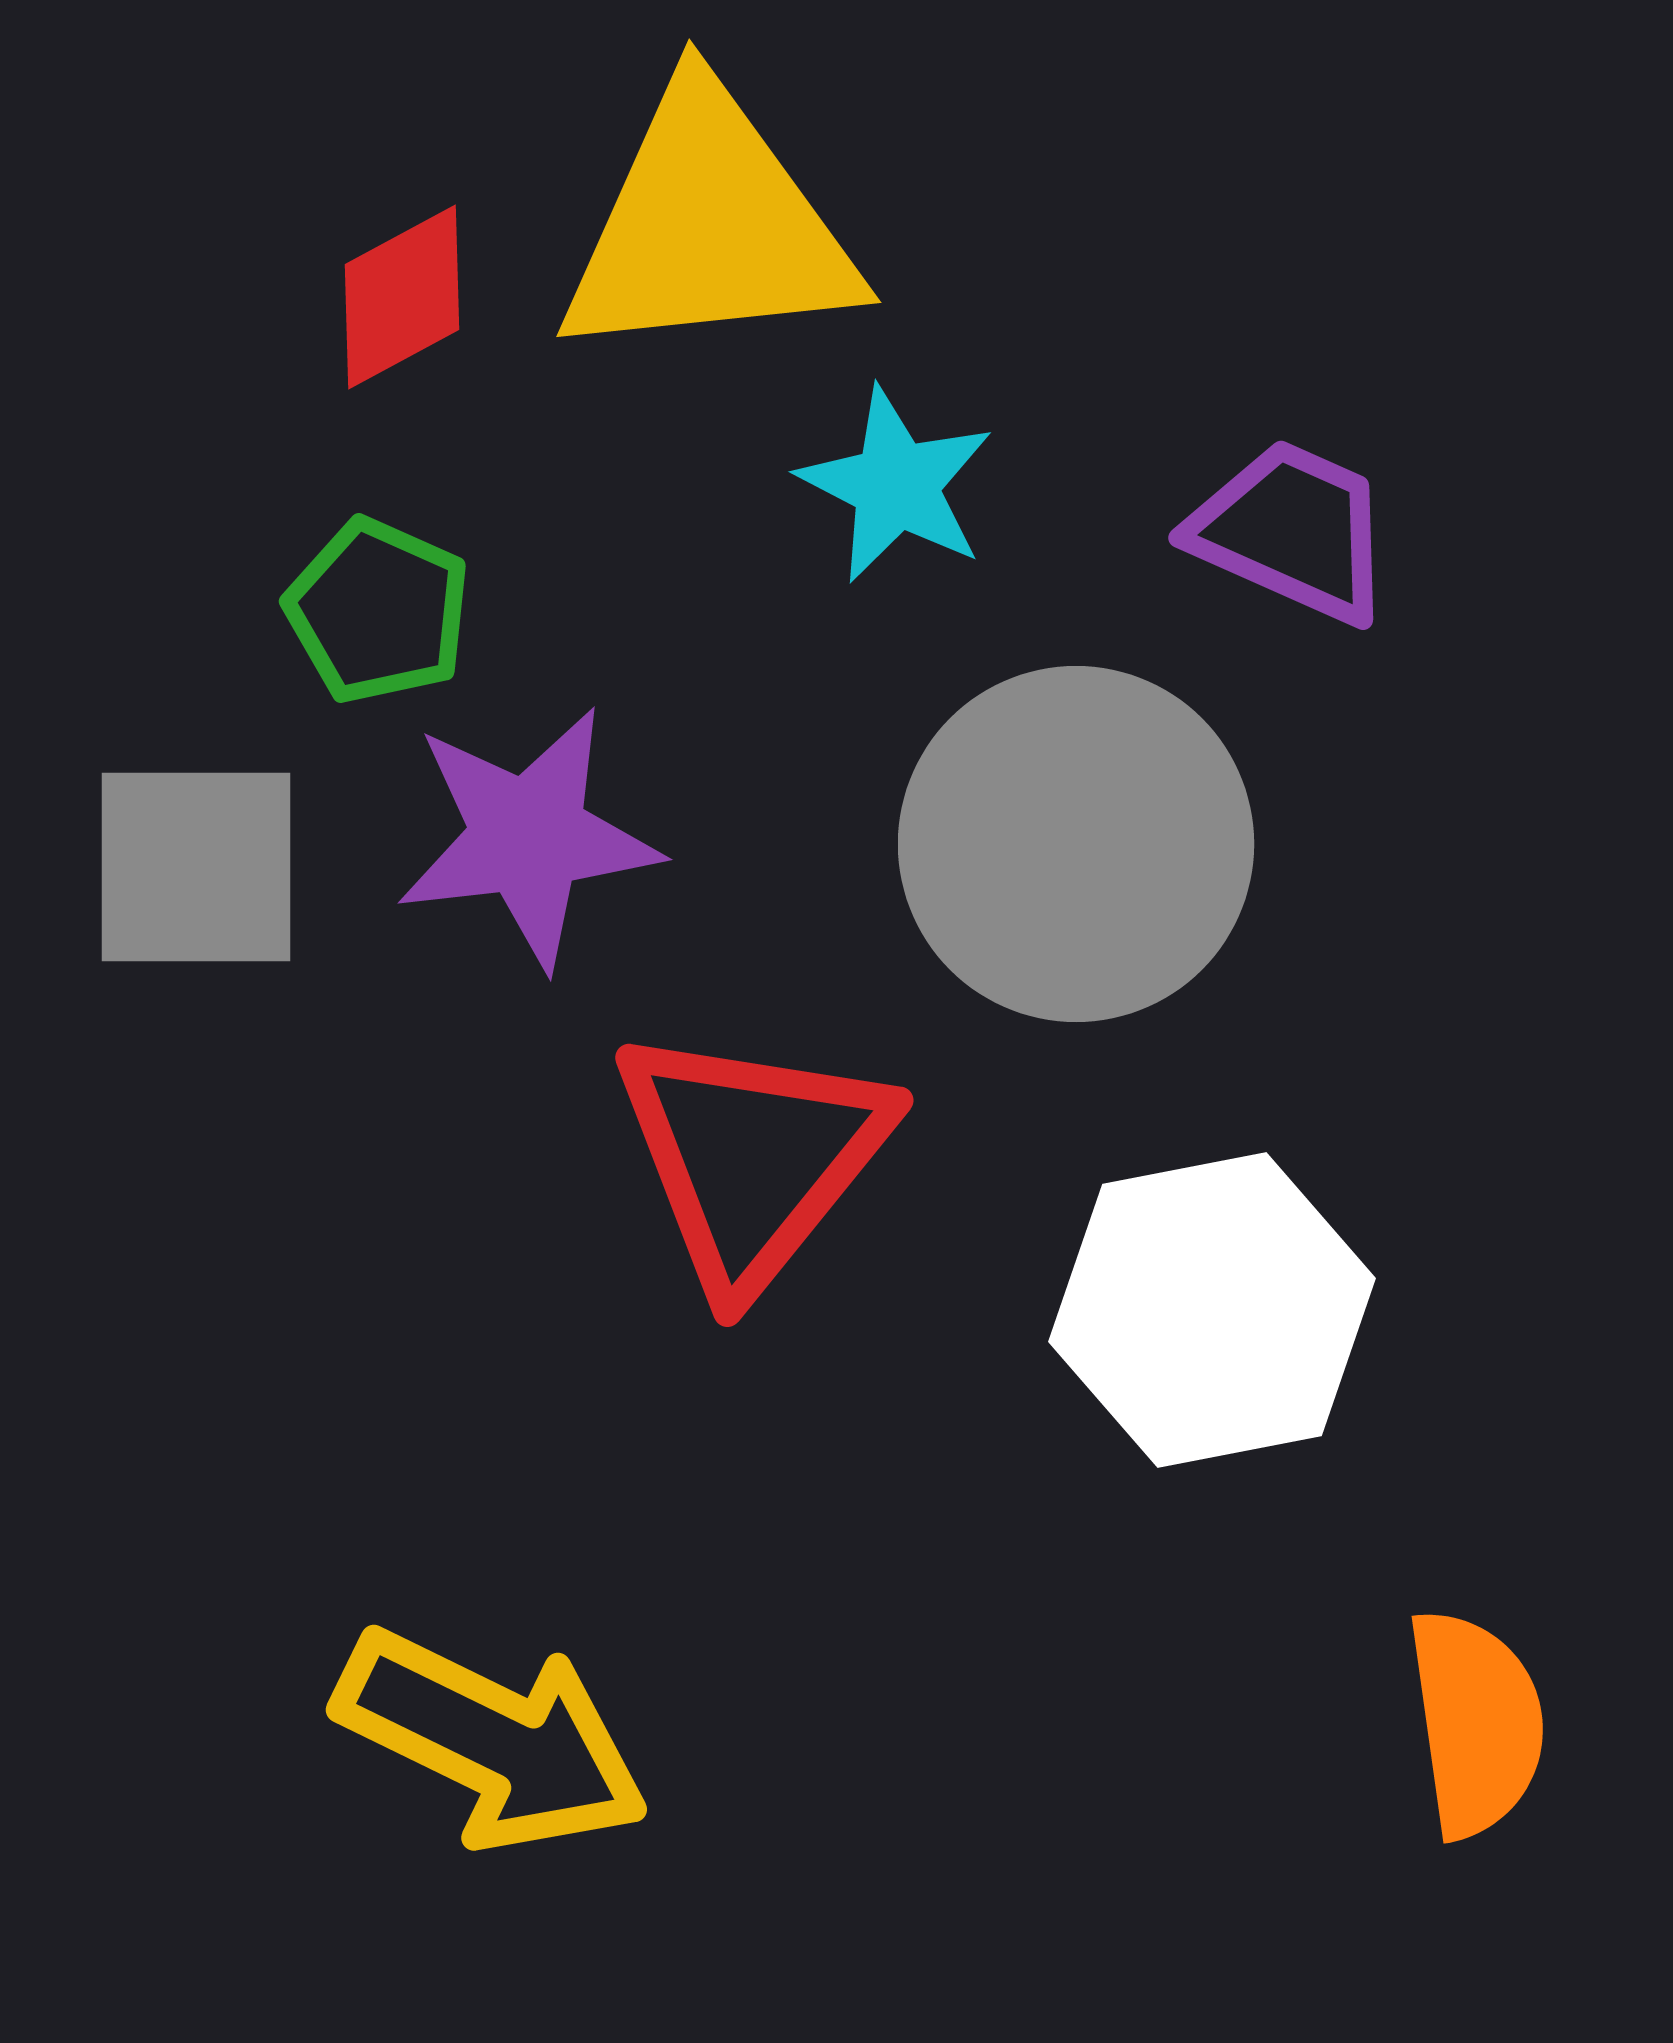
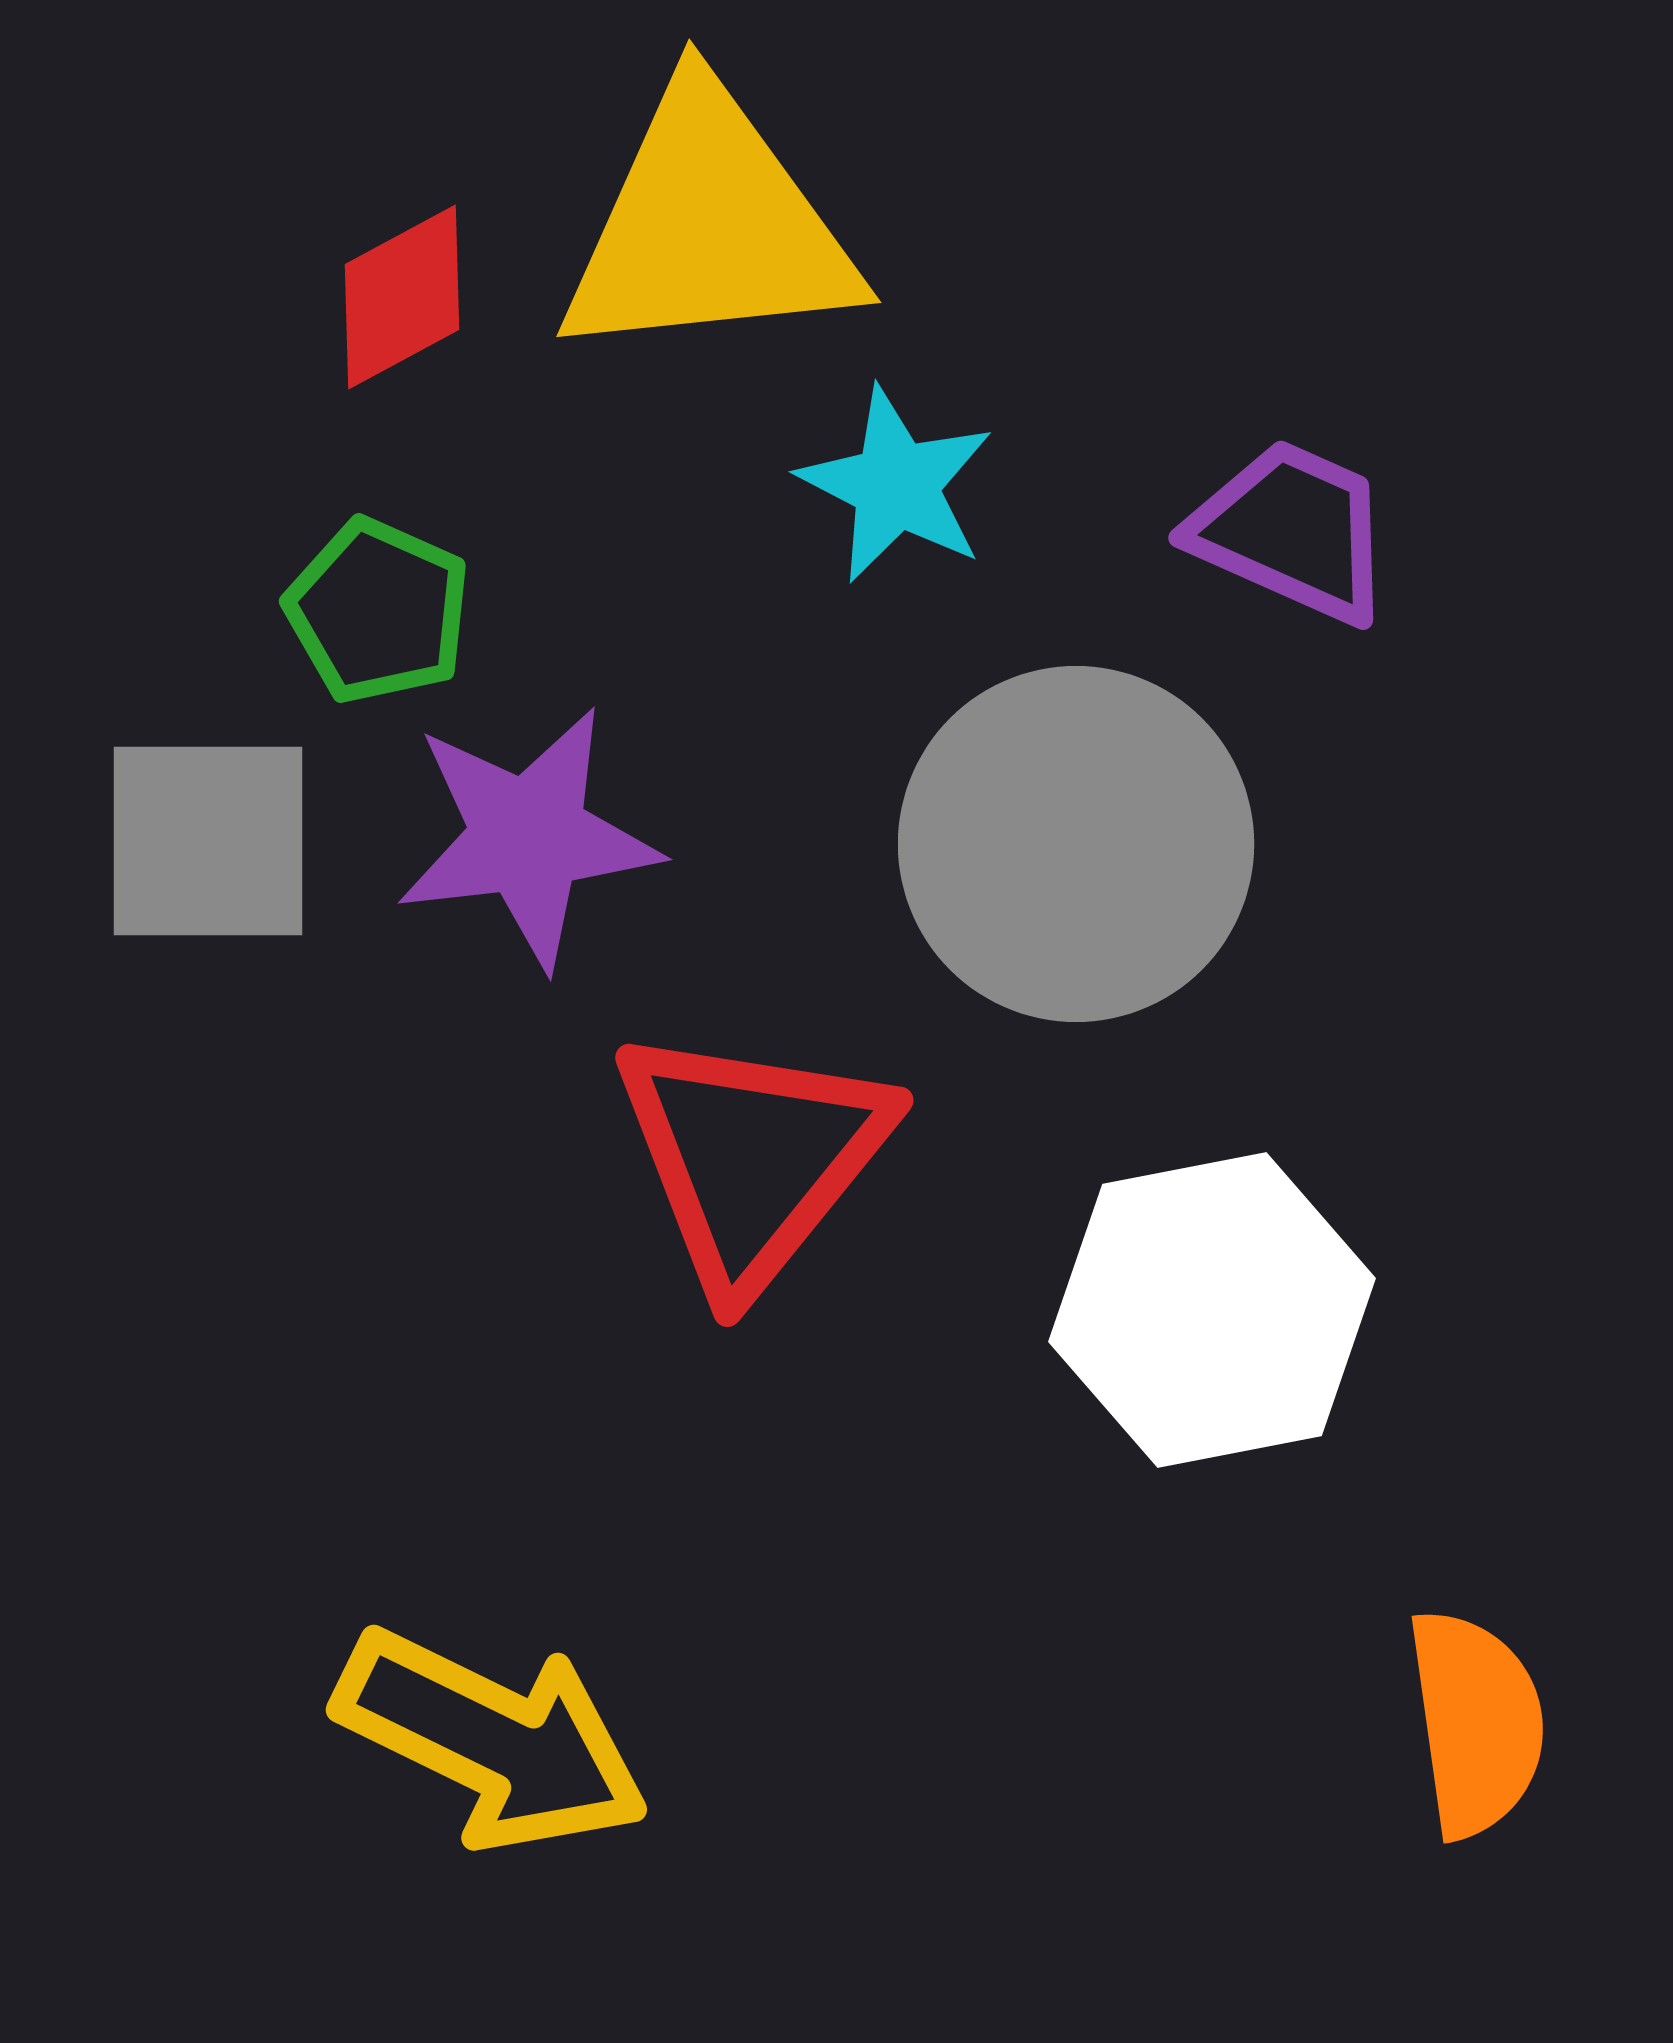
gray square: moved 12 px right, 26 px up
